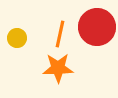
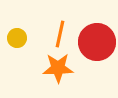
red circle: moved 15 px down
